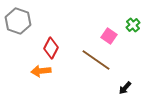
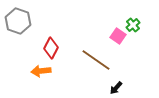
pink square: moved 9 px right
black arrow: moved 9 px left
